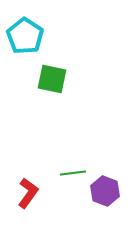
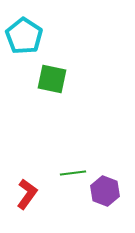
cyan pentagon: moved 1 px left
red L-shape: moved 1 px left, 1 px down
